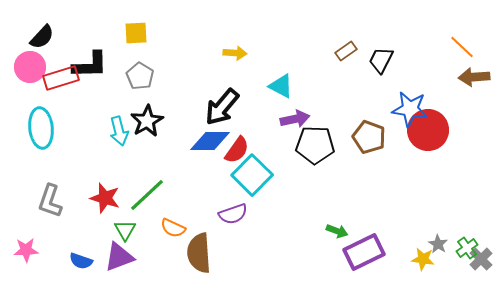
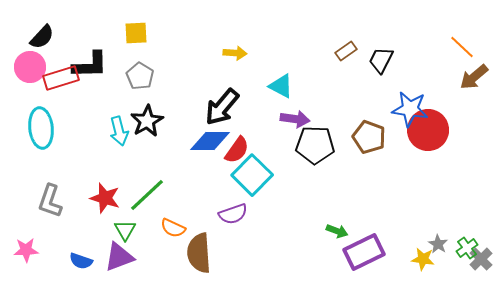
brown arrow: rotated 36 degrees counterclockwise
purple arrow: rotated 20 degrees clockwise
